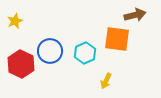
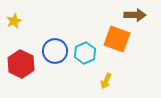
brown arrow: rotated 15 degrees clockwise
yellow star: moved 1 px left
orange square: rotated 12 degrees clockwise
blue circle: moved 5 px right
